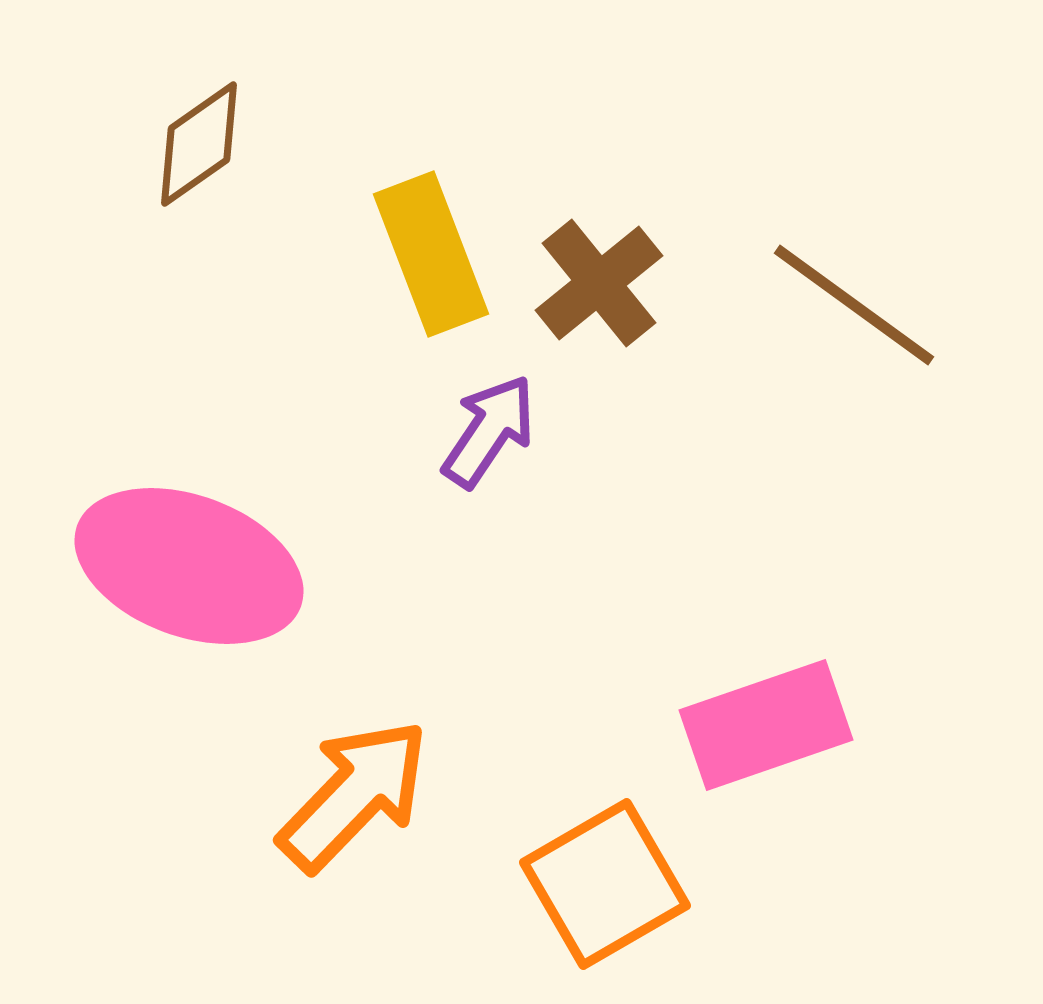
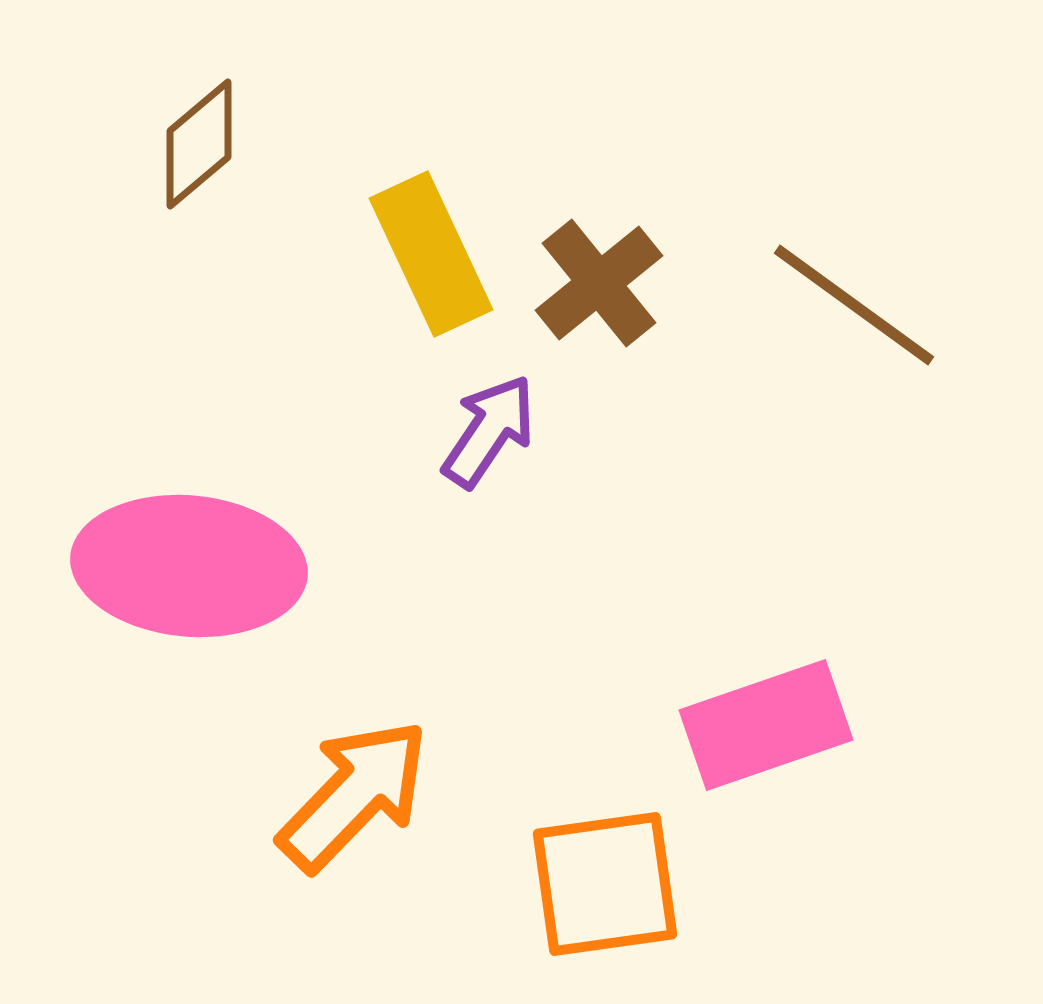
brown diamond: rotated 5 degrees counterclockwise
yellow rectangle: rotated 4 degrees counterclockwise
pink ellipse: rotated 15 degrees counterclockwise
orange square: rotated 22 degrees clockwise
